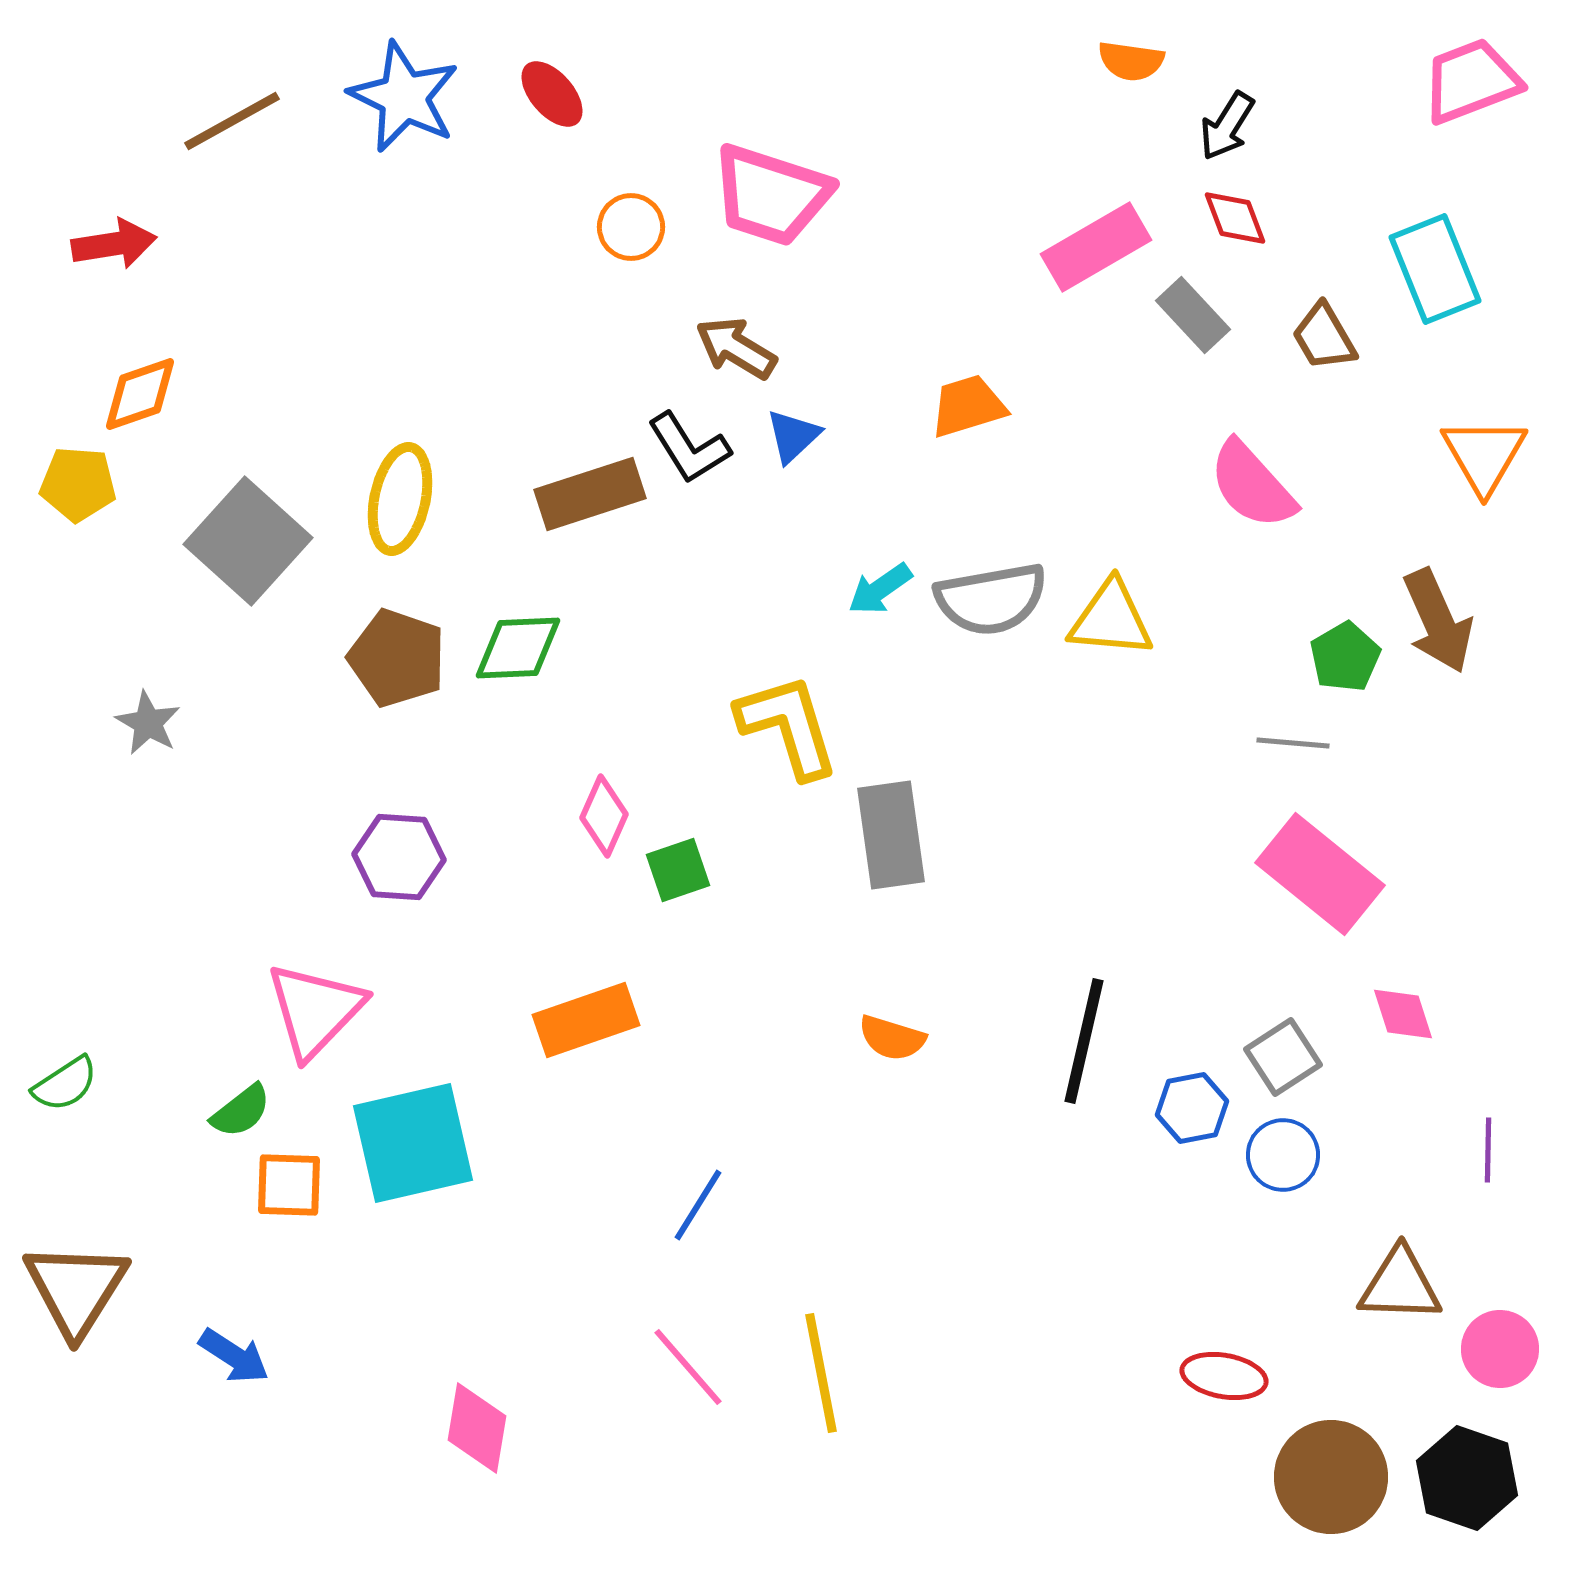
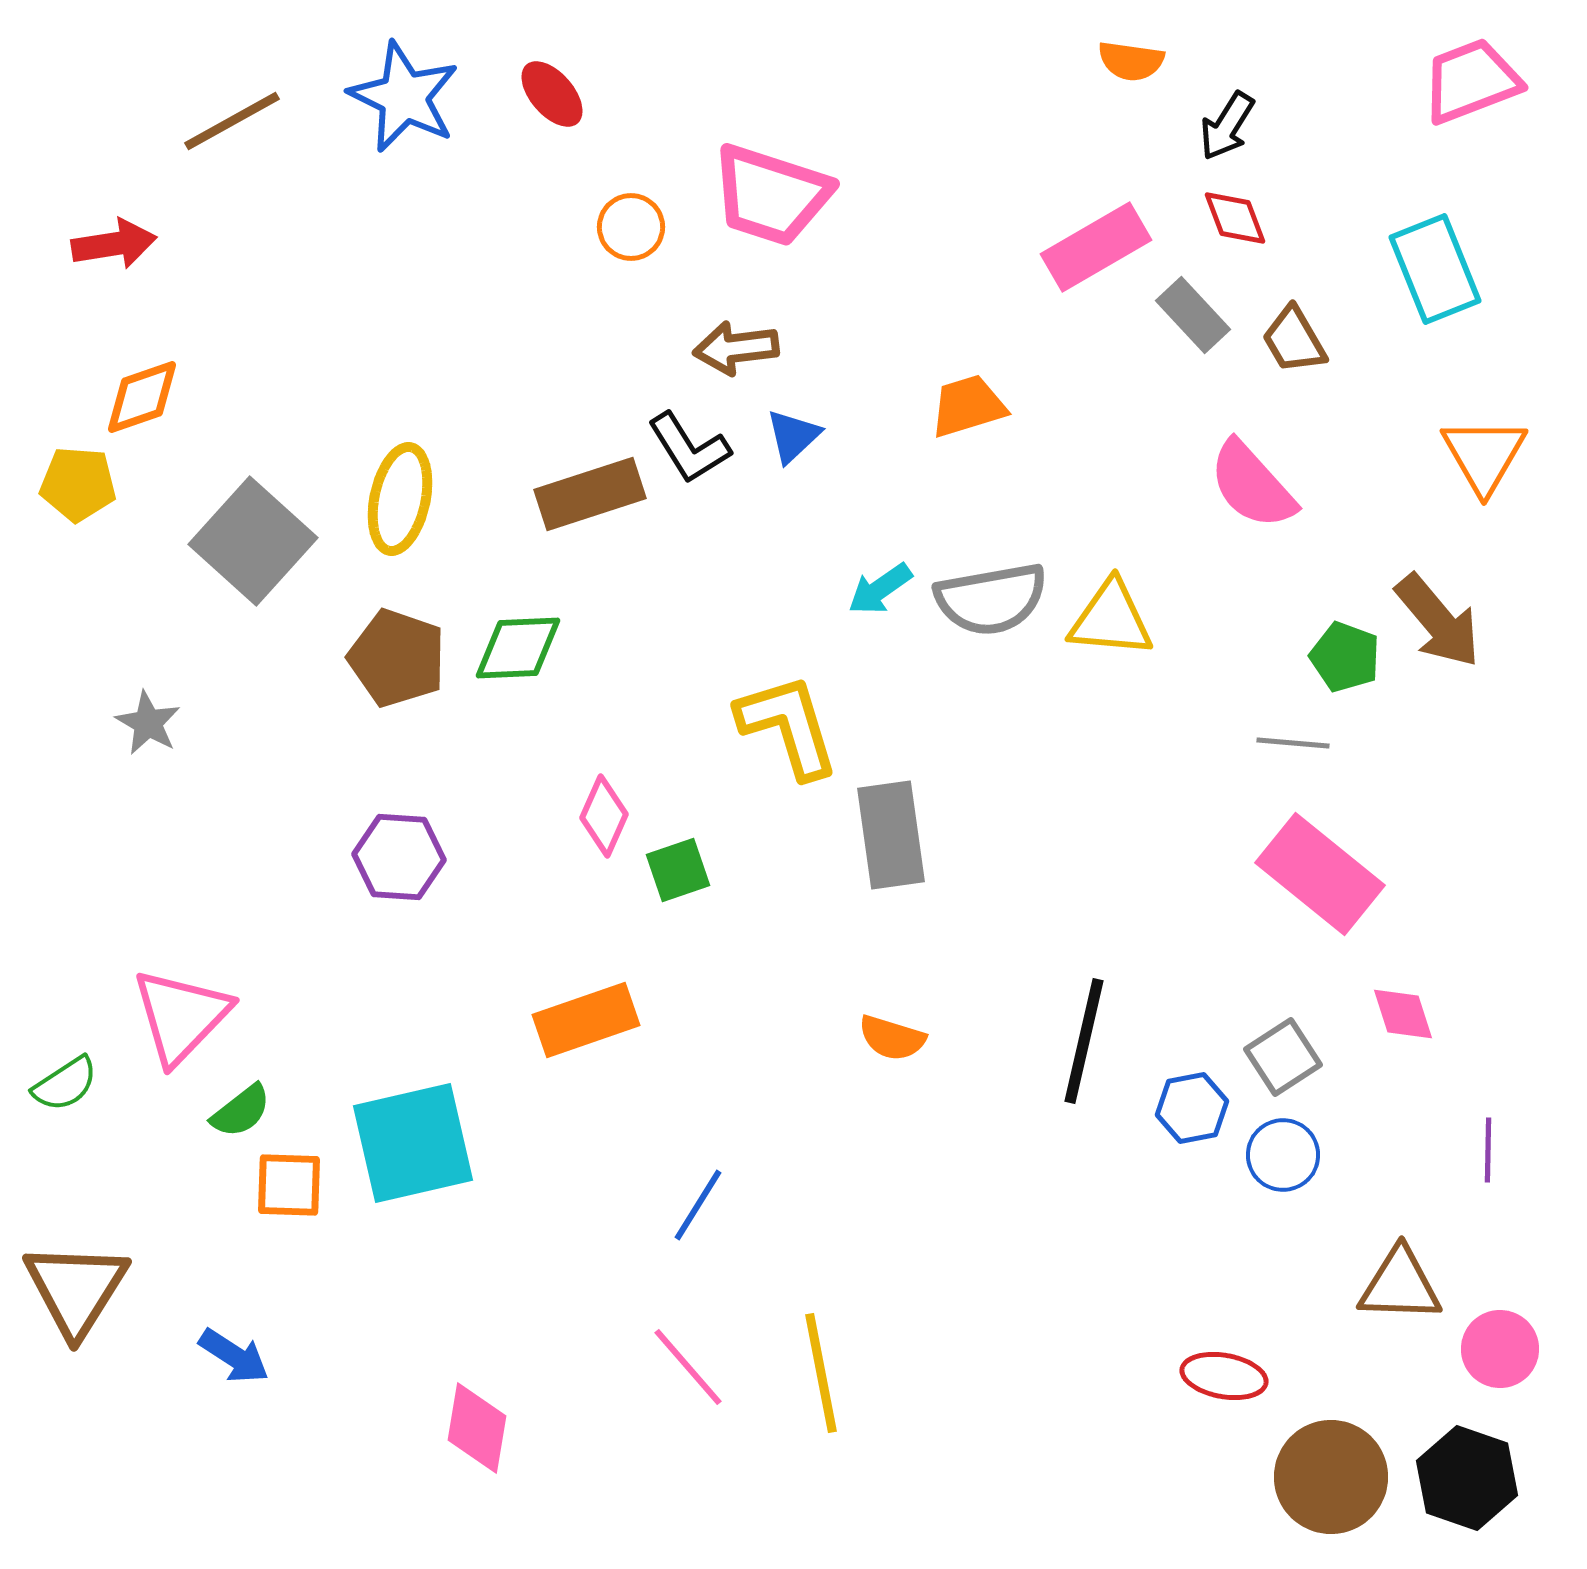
brown trapezoid at (1324, 337): moved 30 px left, 3 px down
brown arrow at (736, 348): rotated 38 degrees counterclockwise
orange diamond at (140, 394): moved 2 px right, 3 px down
gray square at (248, 541): moved 5 px right
brown arrow at (1438, 621): rotated 16 degrees counterclockwise
green pentagon at (1345, 657): rotated 22 degrees counterclockwise
pink triangle at (315, 1010): moved 134 px left, 6 px down
